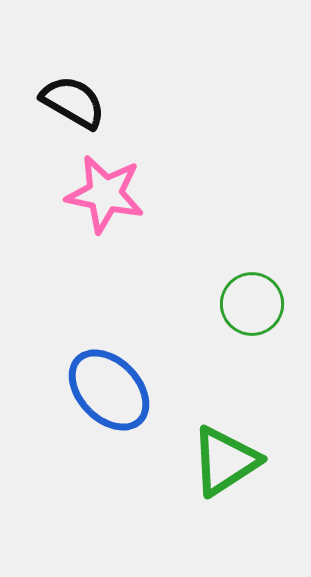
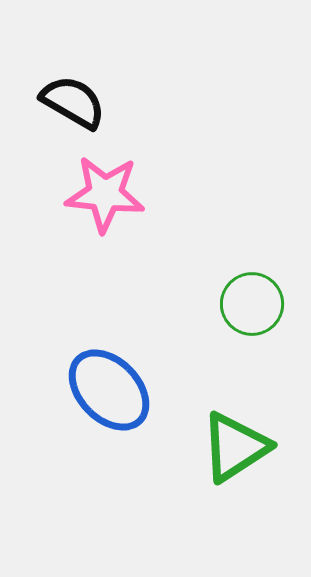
pink star: rotated 6 degrees counterclockwise
green triangle: moved 10 px right, 14 px up
